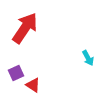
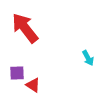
red arrow: rotated 72 degrees counterclockwise
purple square: moved 1 px right; rotated 21 degrees clockwise
